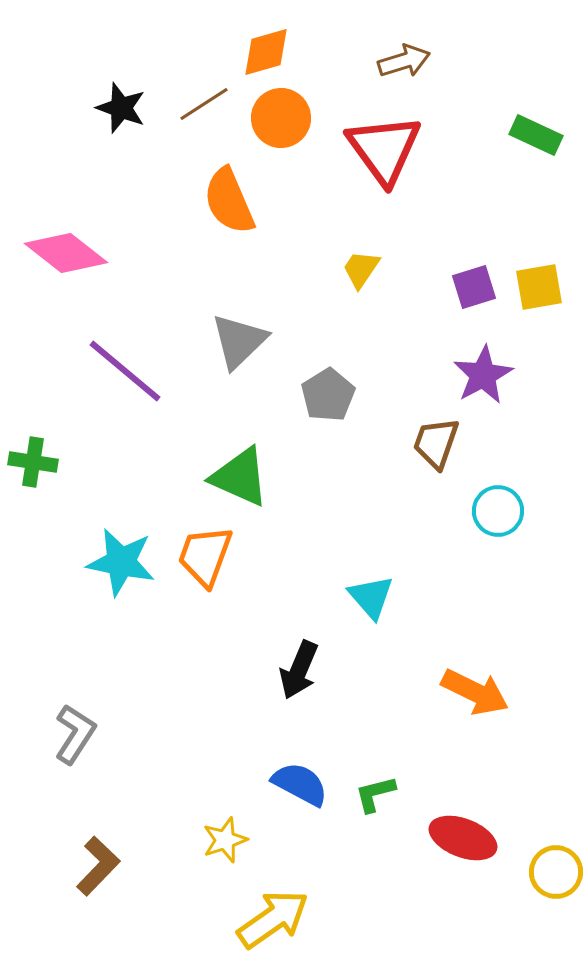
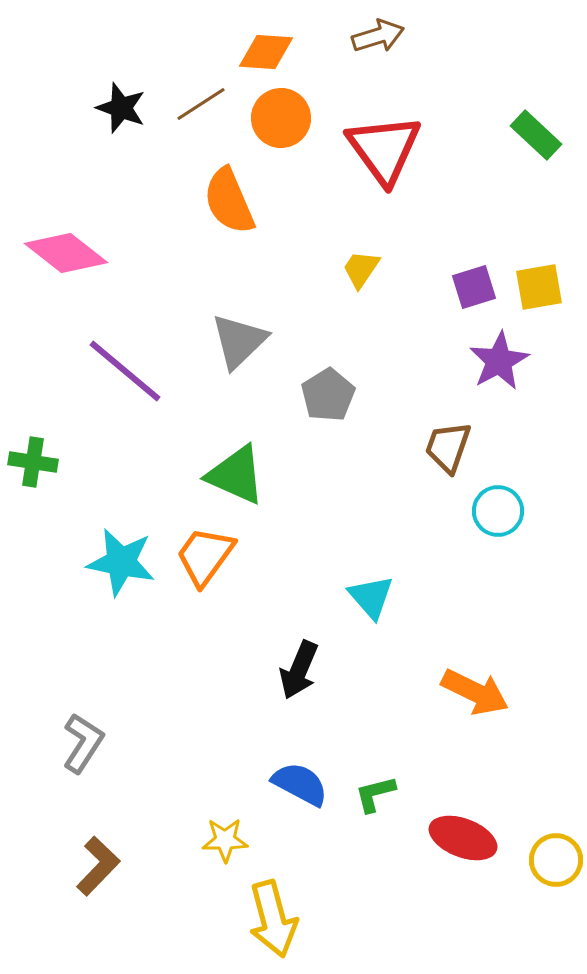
orange diamond: rotated 20 degrees clockwise
brown arrow: moved 26 px left, 25 px up
brown line: moved 3 px left
green rectangle: rotated 18 degrees clockwise
purple star: moved 16 px right, 14 px up
brown trapezoid: moved 12 px right, 4 px down
green triangle: moved 4 px left, 2 px up
orange trapezoid: rotated 16 degrees clockwise
gray L-shape: moved 8 px right, 9 px down
yellow star: rotated 18 degrees clockwise
yellow circle: moved 12 px up
yellow arrow: rotated 110 degrees clockwise
